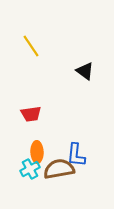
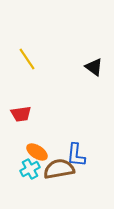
yellow line: moved 4 px left, 13 px down
black triangle: moved 9 px right, 4 px up
red trapezoid: moved 10 px left
orange ellipse: rotated 55 degrees counterclockwise
